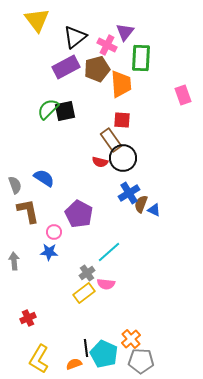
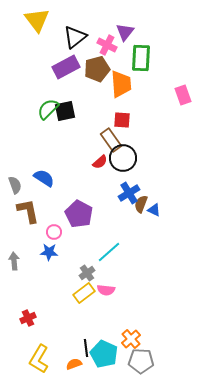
red semicircle: rotated 56 degrees counterclockwise
pink semicircle: moved 6 px down
